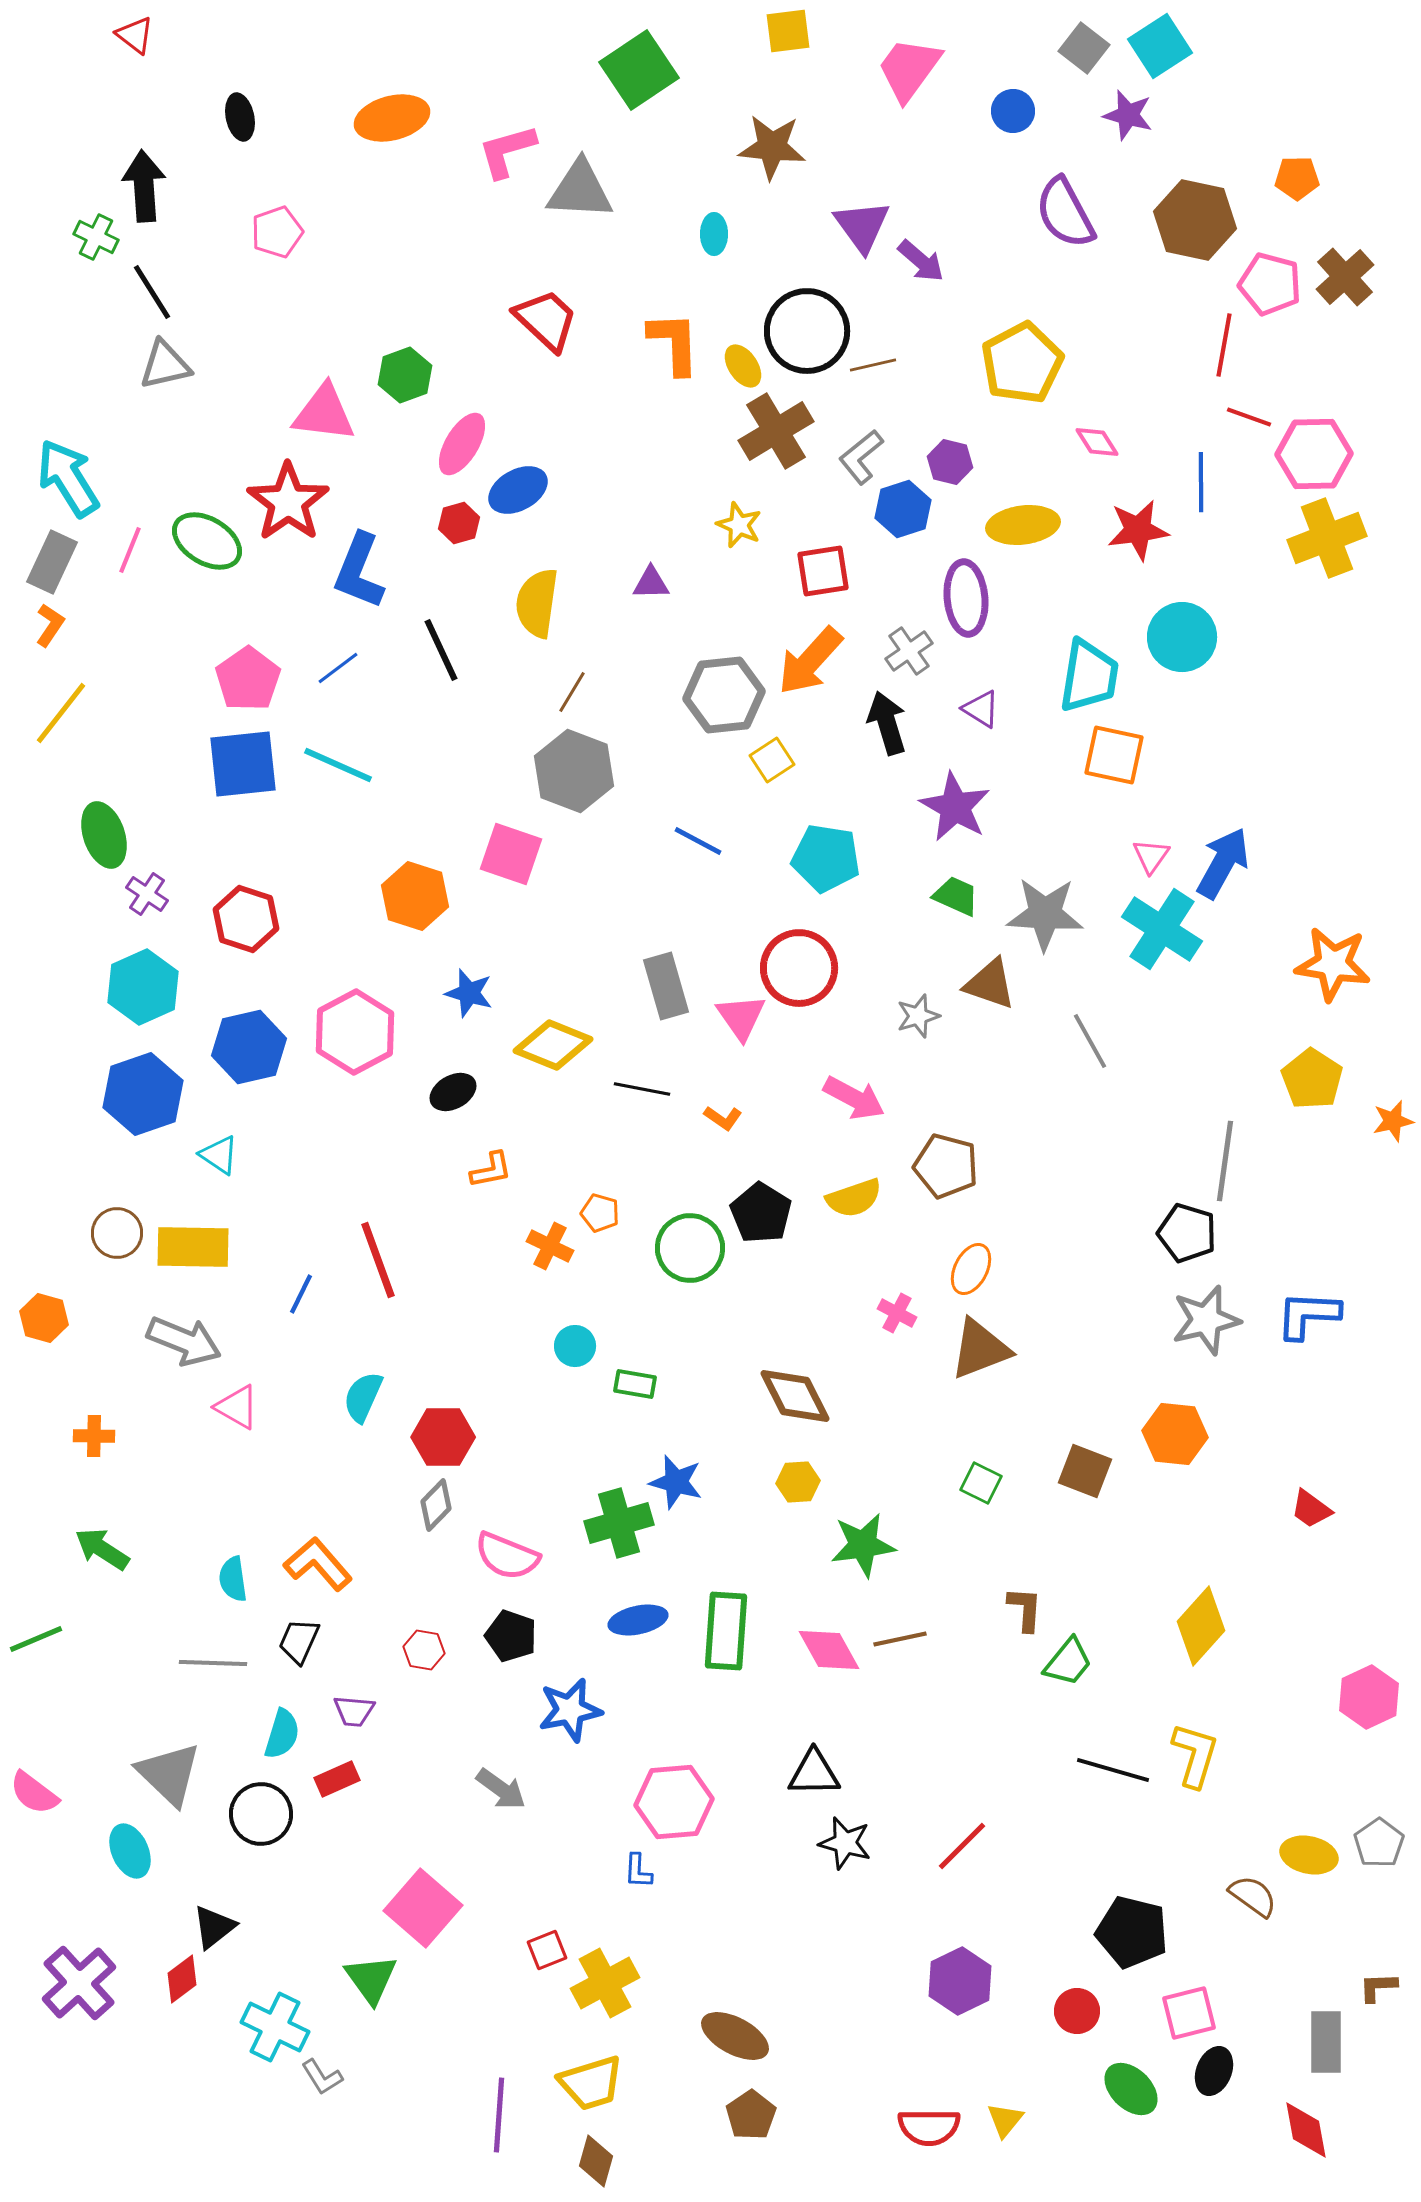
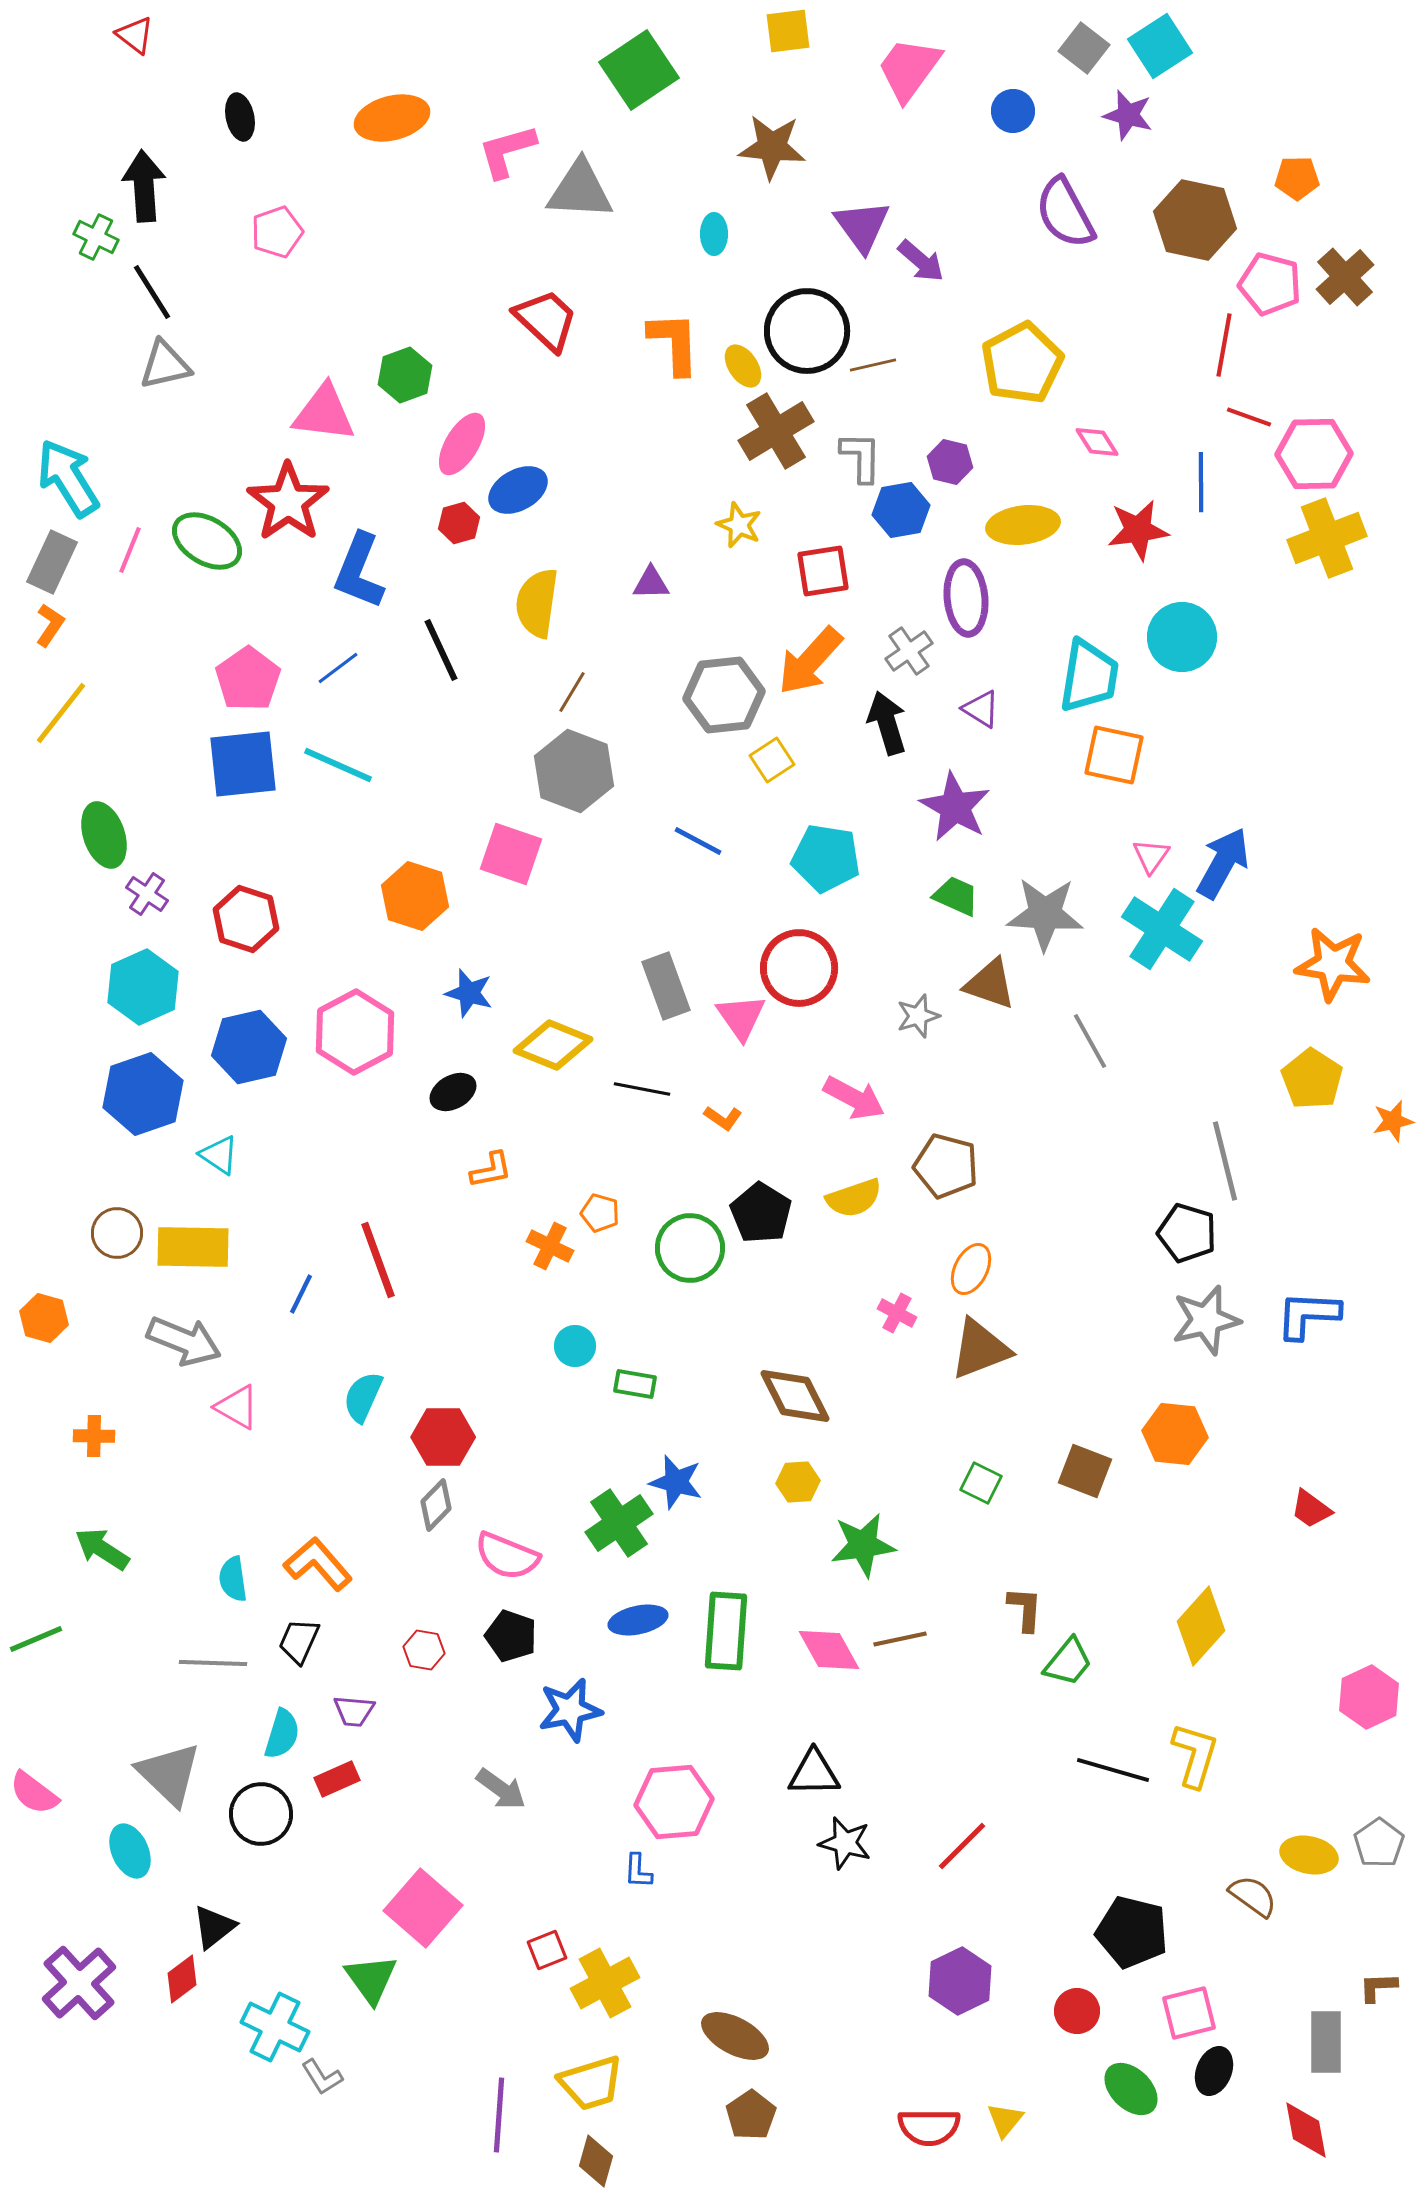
gray L-shape at (861, 457): rotated 130 degrees clockwise
blue hexagon at (903, 509): moved 2 px left, 1 px down; rotated 8 degrees clockwise
gray rectangle at (666, 986): rotated 4 degrees counterclockwise
gray line at (1225, 1161): rotated 22 degrees counterclockwise
green cross at (619, 1523): rotated 18 degrees counterclockwise
